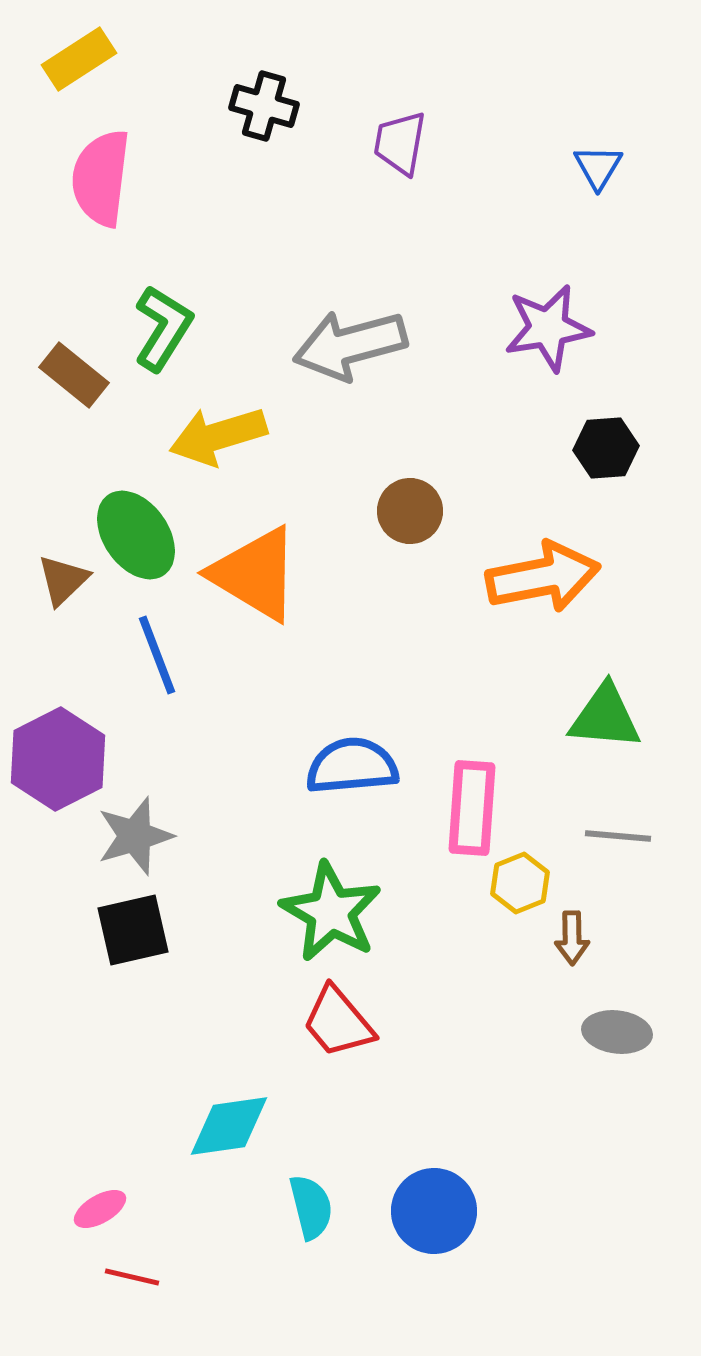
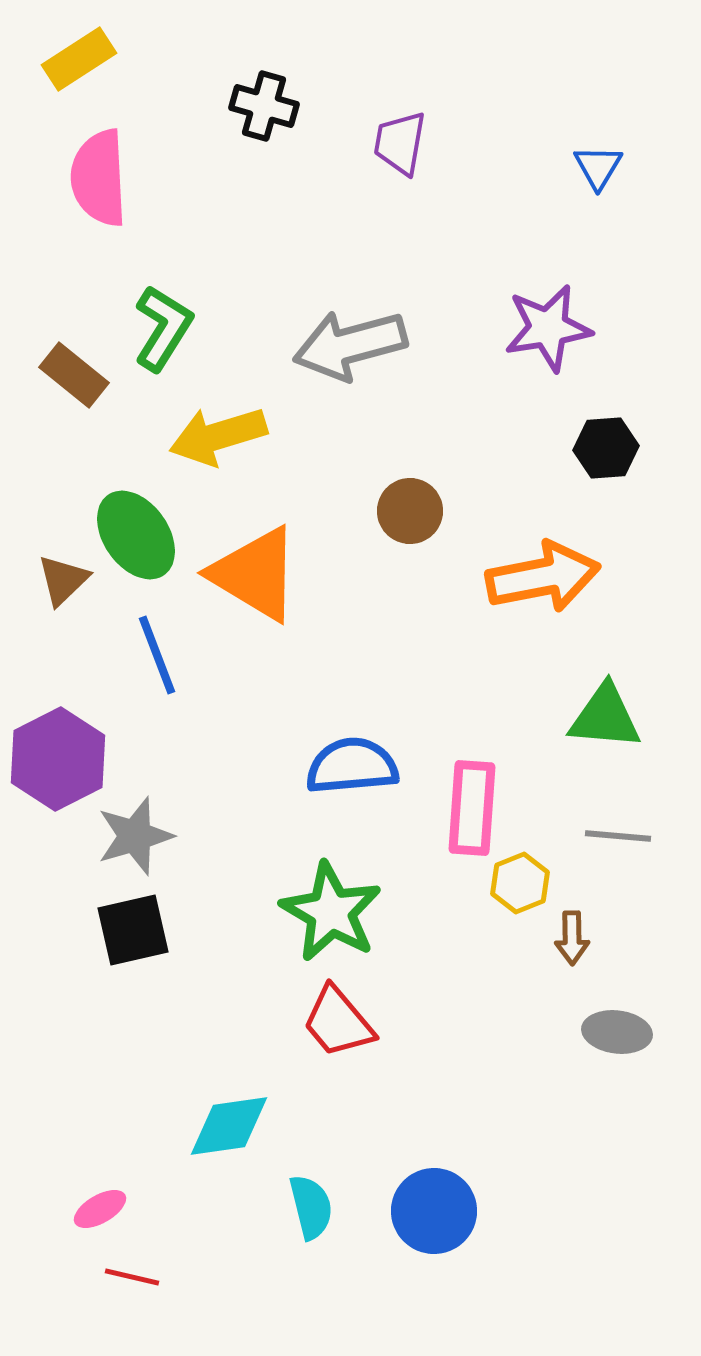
pink semicircle: moved 2 px left; rotated 10 degrees counterclockwise
